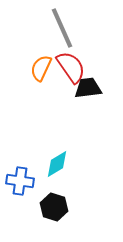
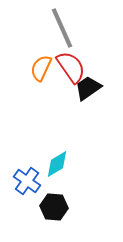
black trapezoid: rotated 28 degrees counterclockwise
blue cross: moved 7 px right; rotated 28 degrees clockwise
black hexagon: rotated 12 degrees counterclockwise
